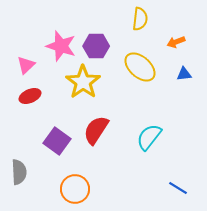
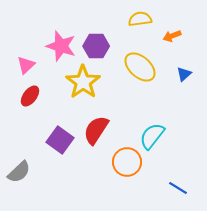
yellow semicircle: rotated 105 degrees counterclockwise
orange arrow: moved 4 px left, 6 px up
blue triangle: rotated 35 degrees counterclockwise
red ellipse: rotated 30 degrees counterclockwise
cyan semicircle: moved 3 px right, 1 px up
purple square: moved 3 px right, 1 px up
gray semicircle: rotated 50 degrees clockwise
orange circle: moved 52 px right, 27 px up
